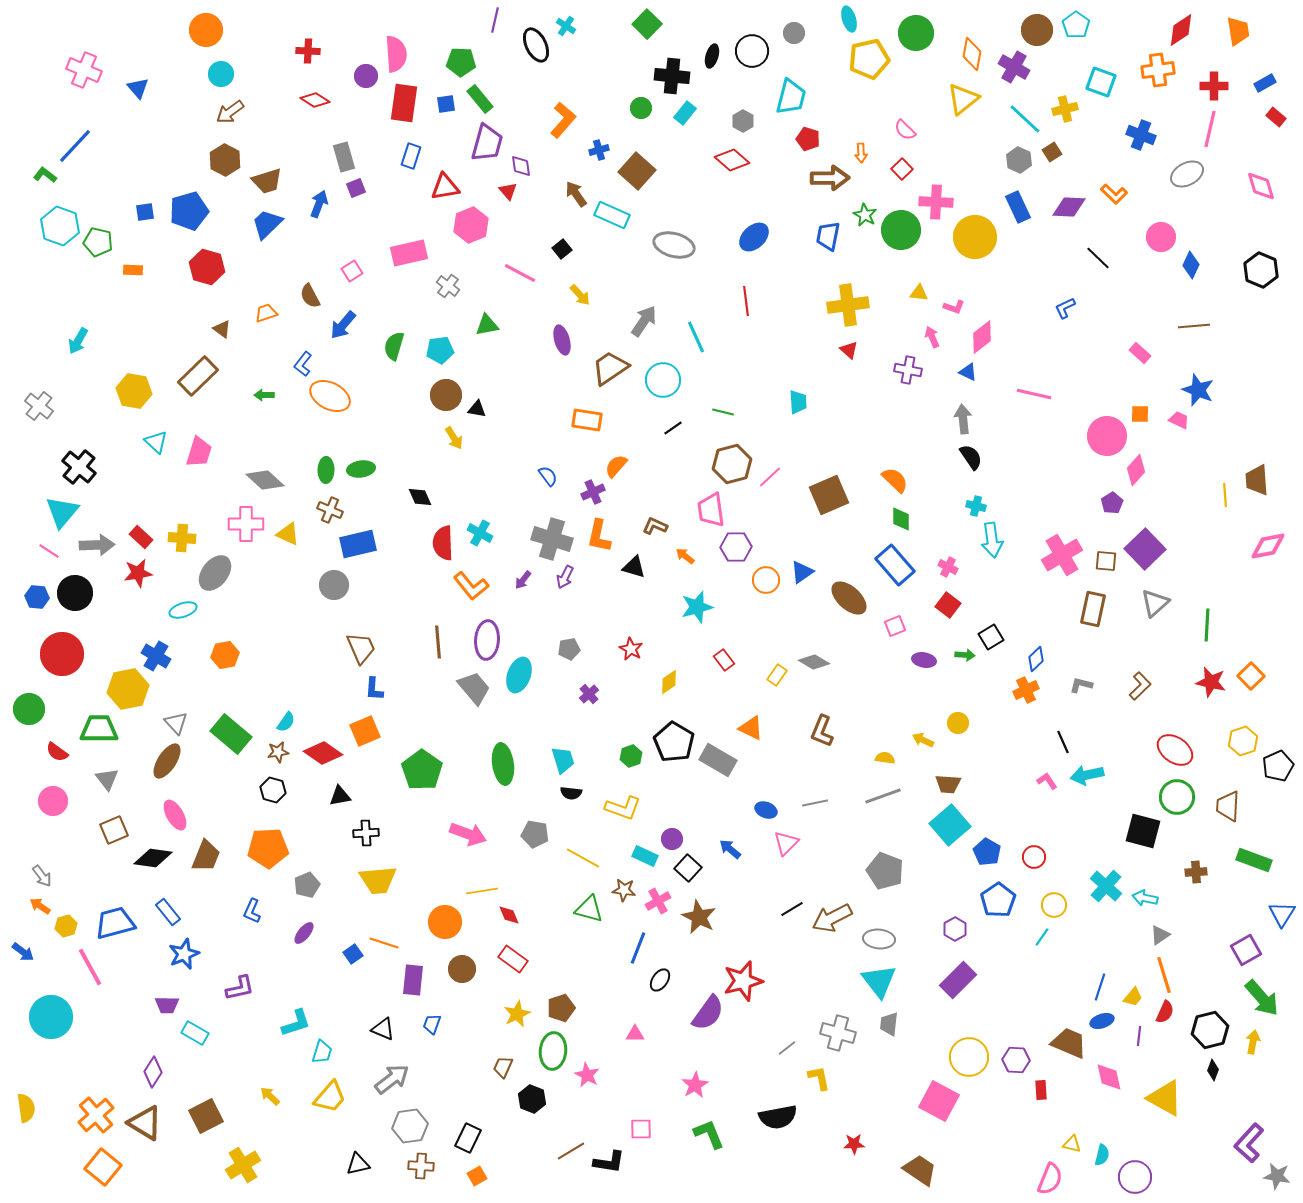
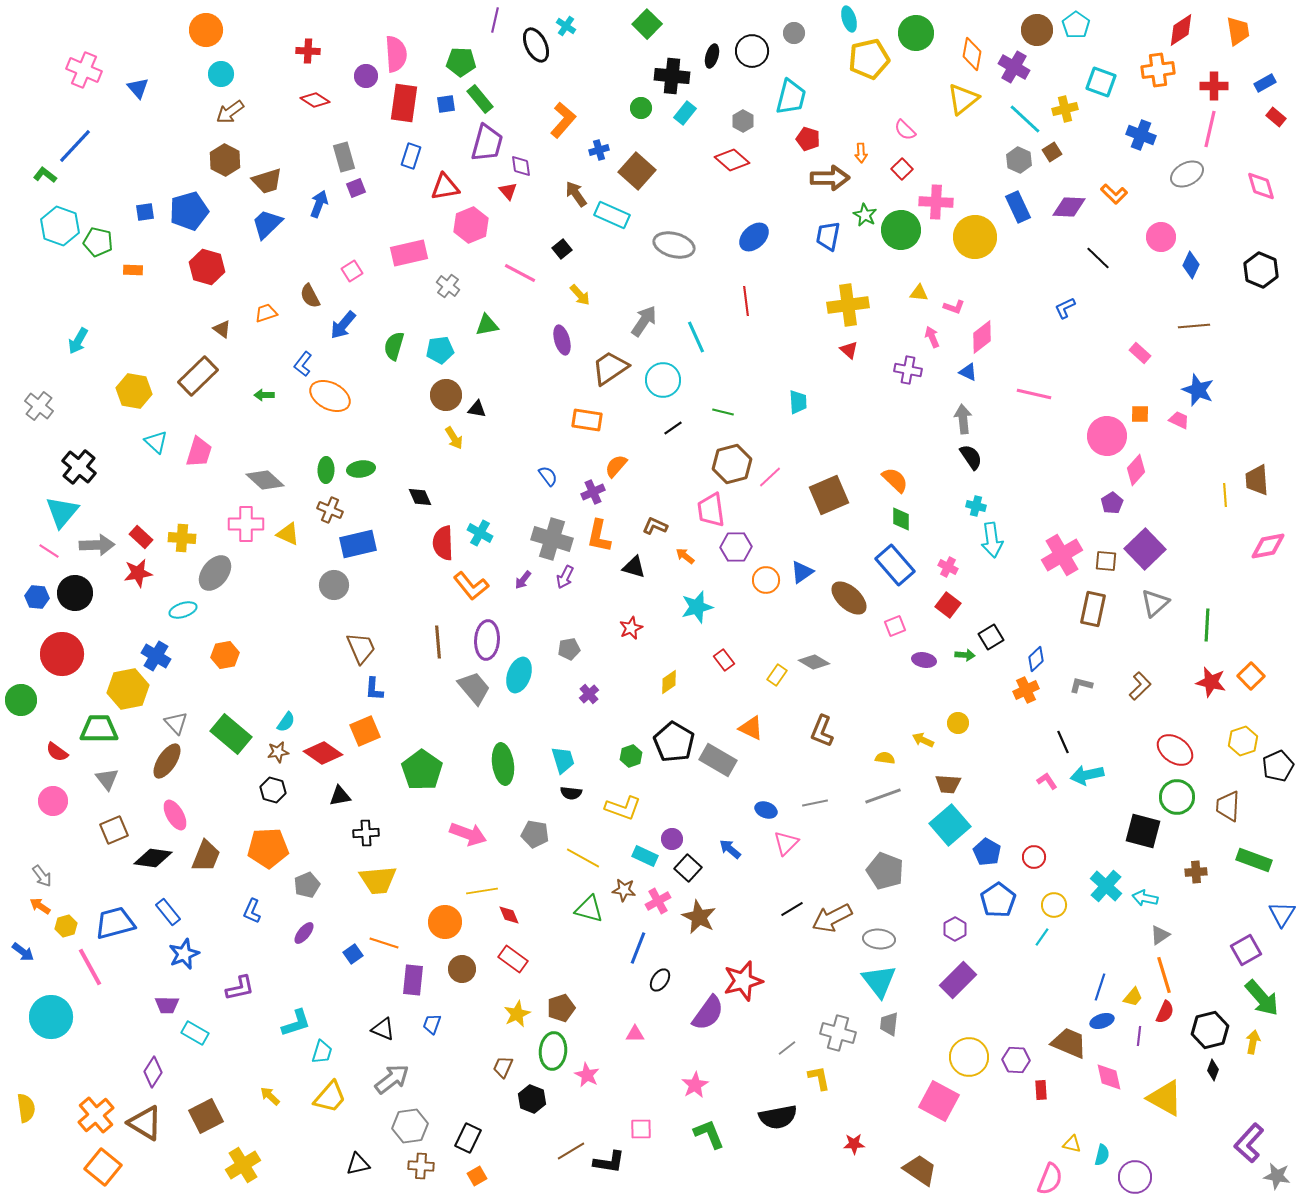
red star at (631, 649): moved 21 px up; rotated 20 degrees clockwise
green circle at (29, 709): moved 8 px left, 9 px up
